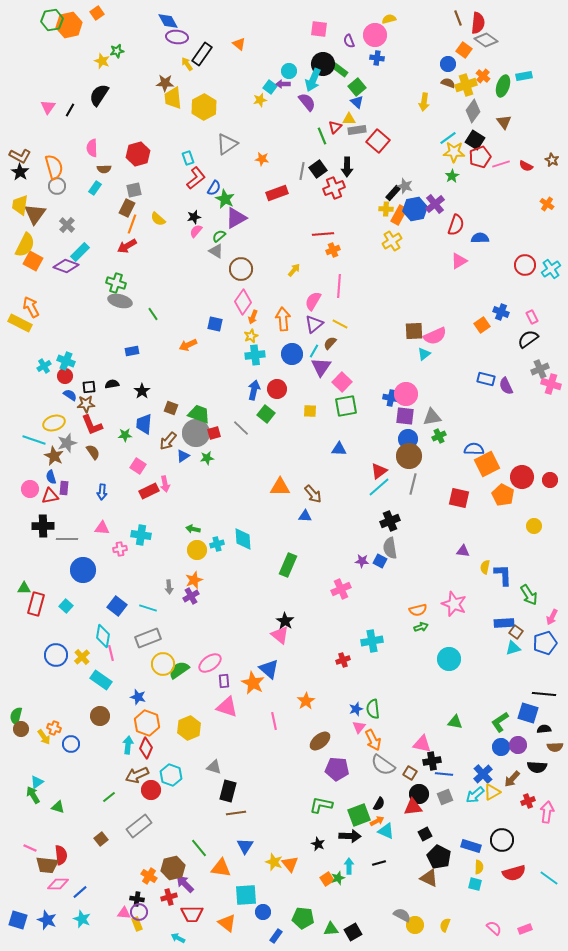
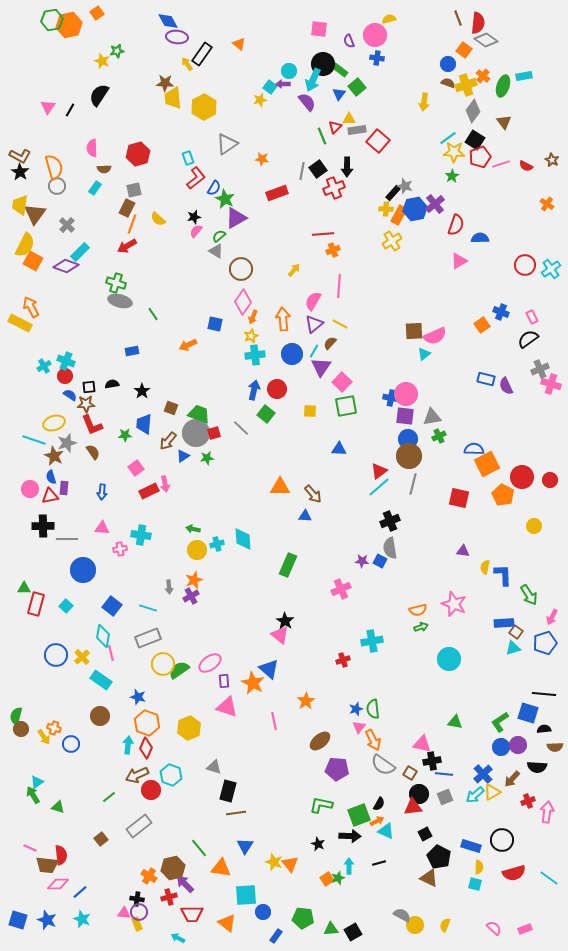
blue triangle at (357, 102): moved 18 px left, 8 px up; rotated 24 degrees clockwise
pink square at (138, 466): moved 2 px left, 2 px down; rotated 21 degrees clockwise
blue square at (117, 606): moved 5 px left
